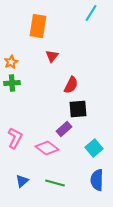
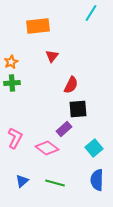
orange rectangle: rotated 75 degrees clockwise
